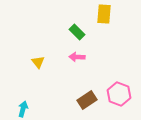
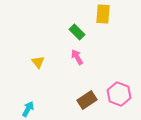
yellow rectangle: moved 1 px left
pink arrow: rotated 56 degrees clockwise
cyan arrow: moved 5 px right; rotated 14 degrees clockwise
